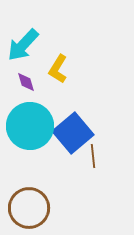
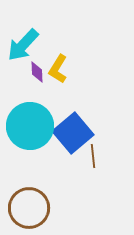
purple diamond: moved 11 px right, 10 px up; rotated 15 degrees clockwise
